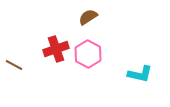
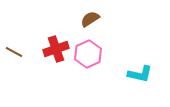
brown semicircle: moved 2 px right, 2 px down
pink hexagon: rotated 8 degrees clockwise
brown line: moved 13 px up
